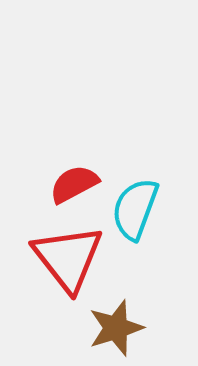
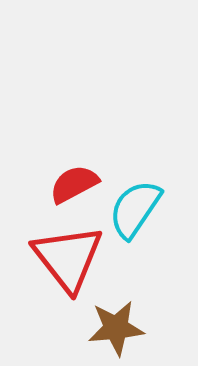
cyan semicircle: rotated 14 degrees clockwise
brown star: rotated 12 degrees clockwise
